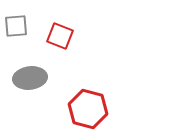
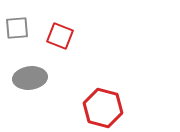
gray square: moved 1 px right, 2 px down
red hexagon: moved 15 px right, 1 px up
